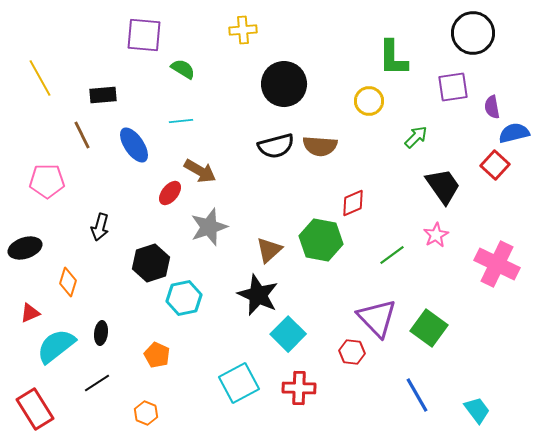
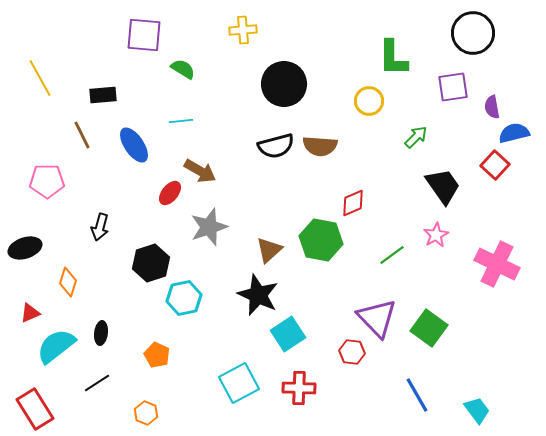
cyan square at (288, 334): rotated 12 degrees clockwise
